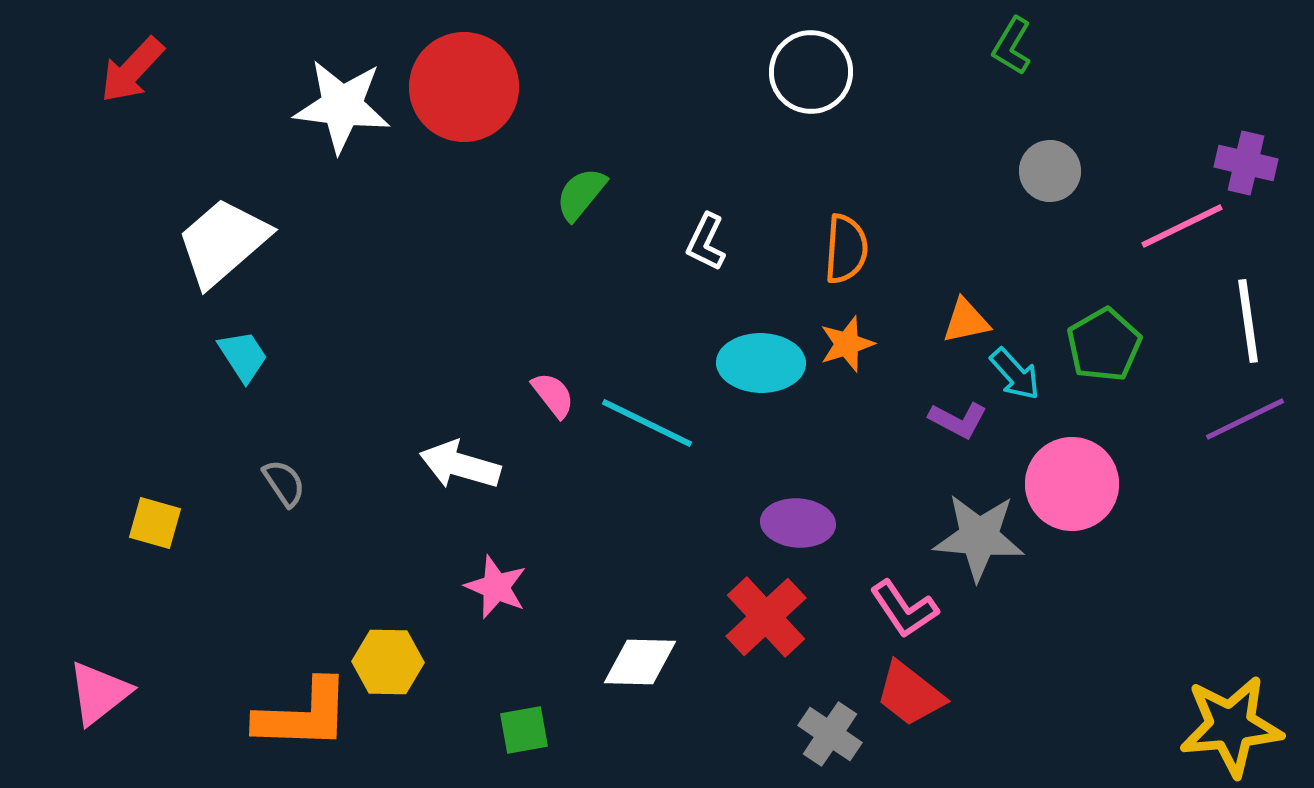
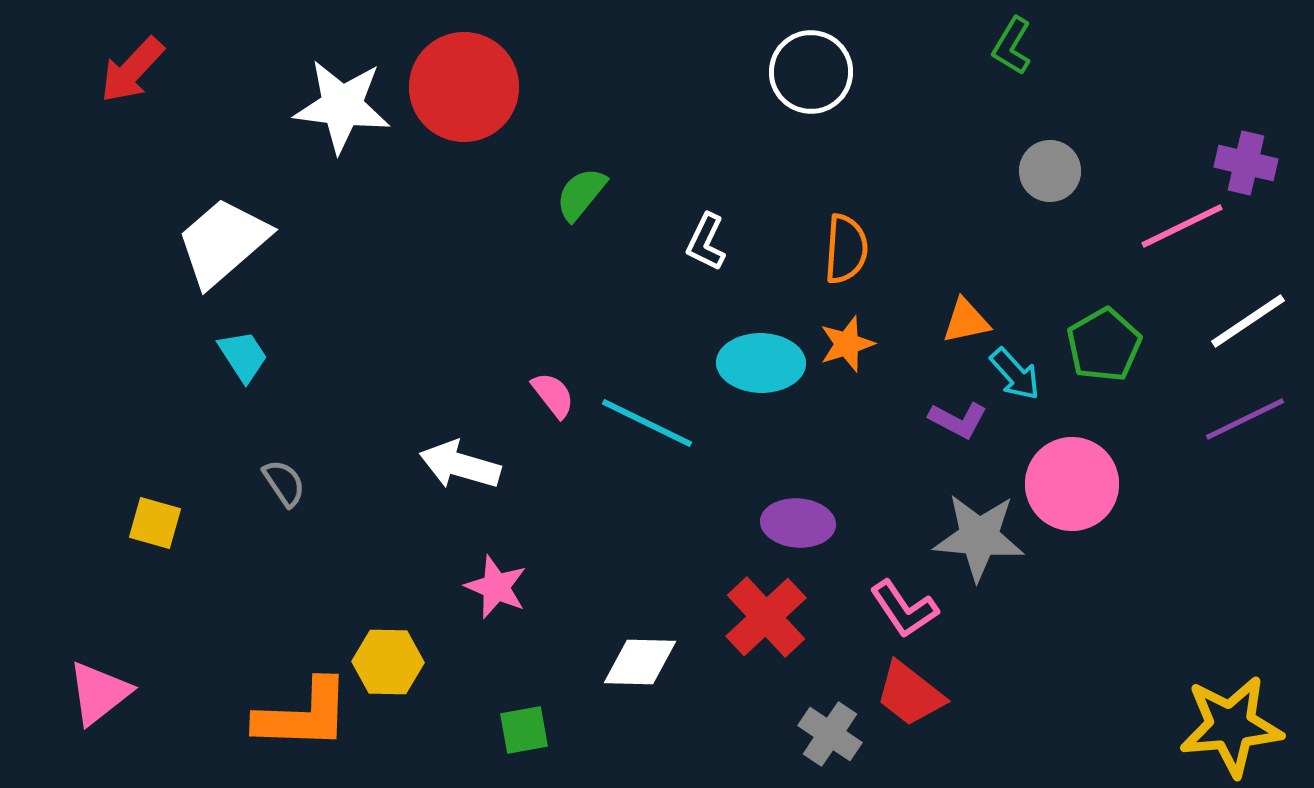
white line: rotated 64 degrees clockwise
